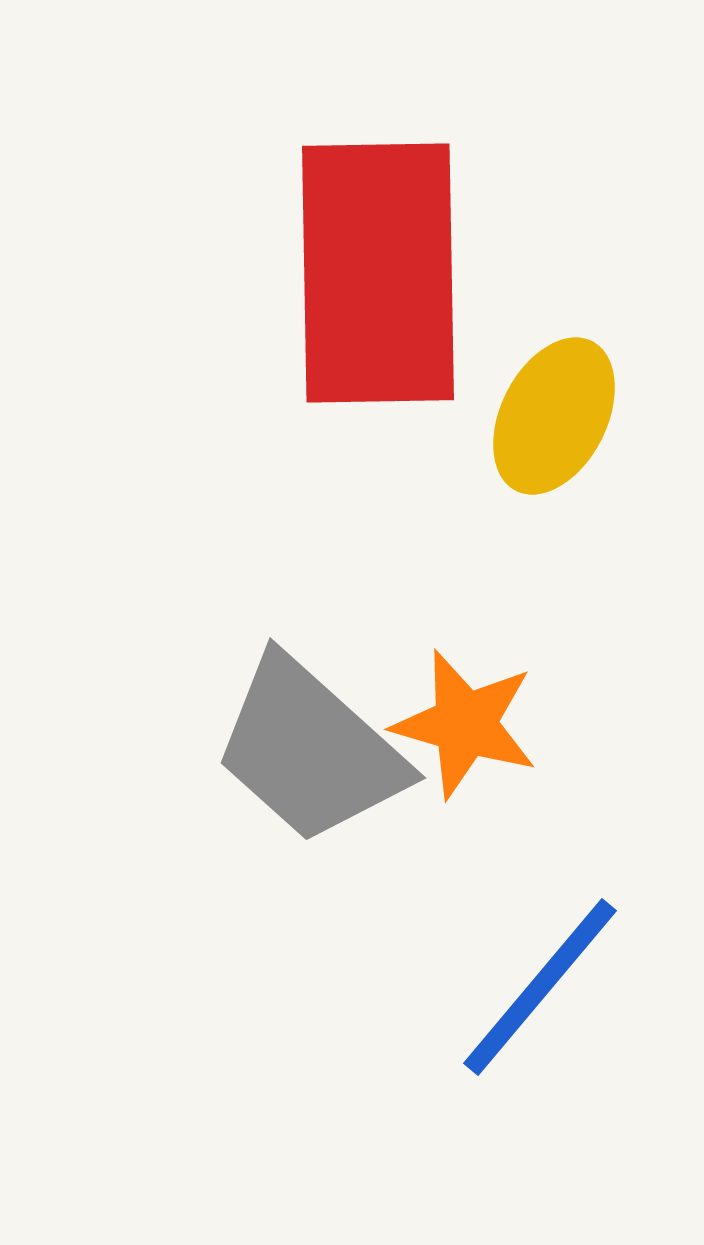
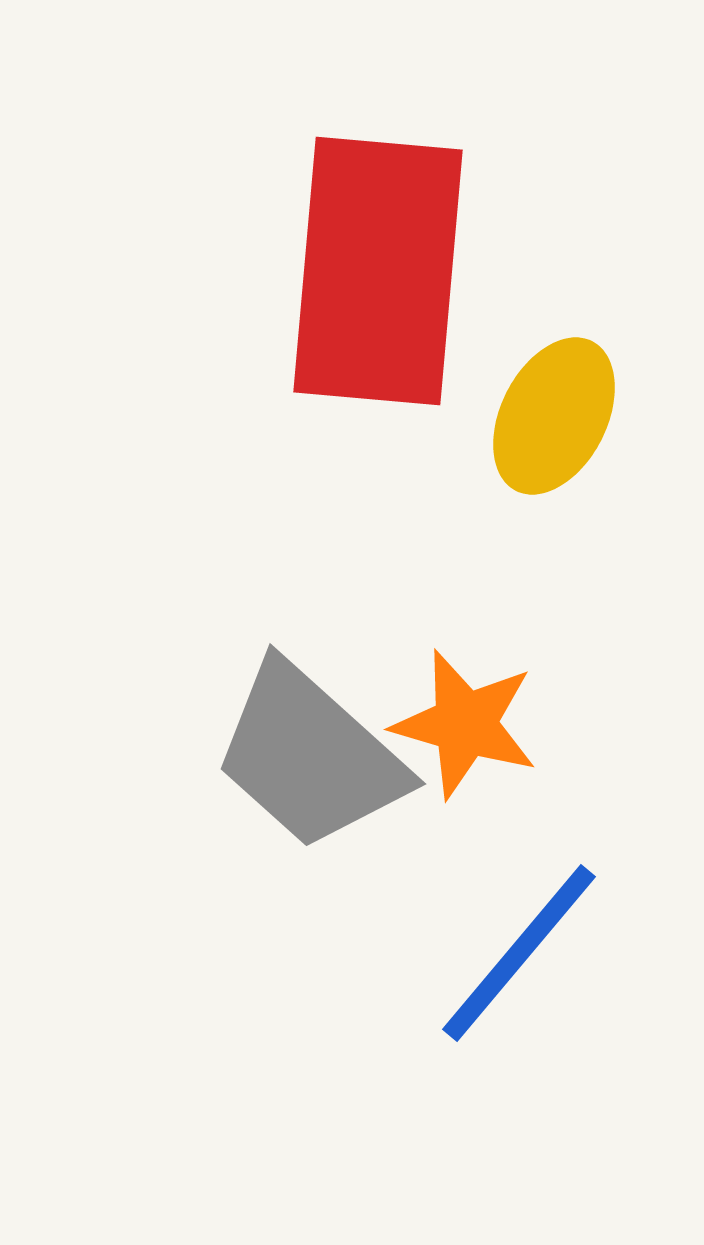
red rectangle: moved 2 px up; rotated 6 degrees clockwise
gray trapezoid: moved 6 px down
blue line: moved 21 px left, 34 px up
